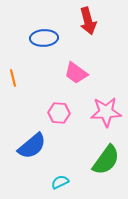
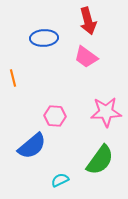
pink trapezoid: moved 10 px right, 16 px up
pink hexagon: moved 4 px left, 3 px down
green semicircle: moved 6 px left
cyan semicircle: moved 2 px up
